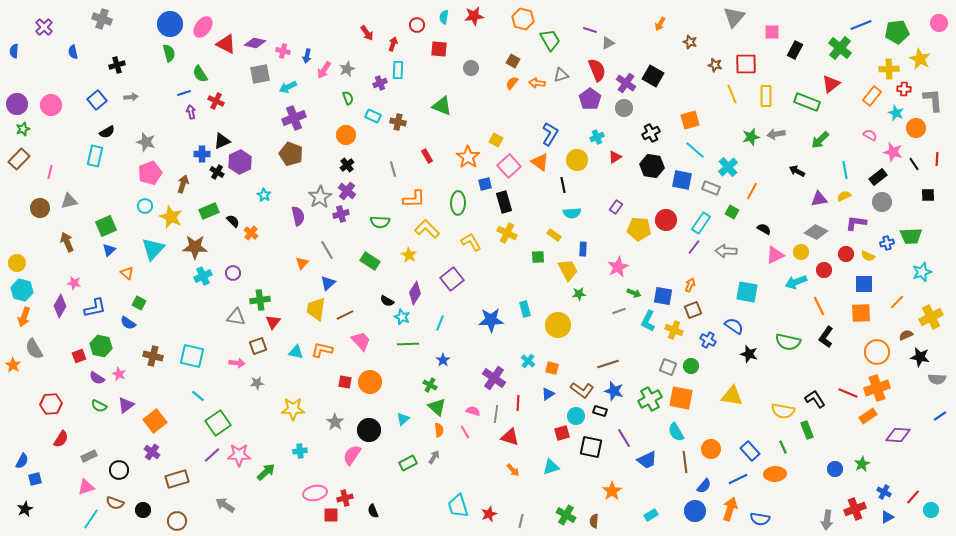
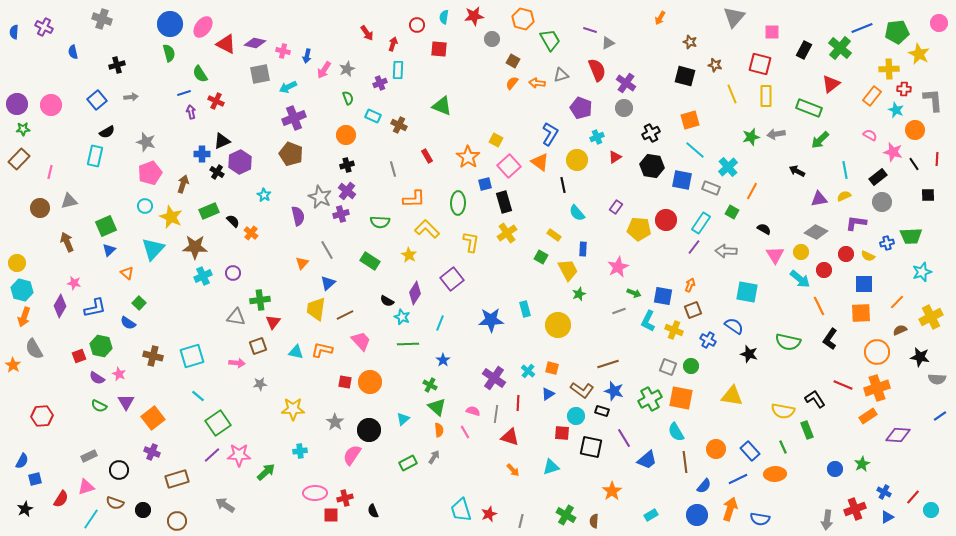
orange arrow at (660, 24): moved 6 px up
blue line at (861, 25): moved 1 px right, 3 px down
purple cross at (44, 27): rotated 18 degrees counterclockwise
black rectangle at (795, 50): moved 9 px right
blue semicircle at (14, 51): moved 19 px up
yellow star at (920, 59): moved 1 px left, 5 px up
red square at (746, 64): moved 14 px right; rotated 15 degrees clockwise
gray circle at (471, 68): moved 21 px right, 29 px up
black square at (653, 76): moved 32 px right; rotated 15 degrees counterclockwise
purple pentagon at (590, 99): moved 9 px left, 9 px down; rotated 15 degrees counterclockwise
green rectangle at (807, 102): moved 2 px right, 6 px down
cyan star at (896, 113): moved 3 px up
brown cross at (398, 122): moved 1 px right, 3 px down; rotated 14 degrees clockwise
orange circle at (916, 128): moved 1 px left, 2 px down
green star at (23, 129): rotated 16 degrees clockwise
black cross at (347, 165): rotated 24 degrees clockwise
gray star at (320, 197): rotated 15 degrees counterclockwise
cyan semicircle at (572, 213): moved 5 px right; rotated 54 degrees clockwise
yellow cross at (507, 233): rotated 30 degrees clockwise
yellow L-shape at (471, 242): rotated 40 degrees clockwise
pink triangle at (775, 255): rotated 36 degrees counterclockwise
green square at (538, 257): moved 3 px right; rotated 32 degrees clockwise
cyan arrow at (796, 282): moved 4 px right, 3 px up; rotated 120 degrees counterclockwise
green star at (579, 294): rotated 16 degrees counterclockwise
green square at (139, 303): rotated 16 degrees clockwise
brown semicircle at (906, 335): moved 6 px left, 5 px up
black L-shape at (826, 337): moved 4 px right, 2 px down
cyan square at (192, 356): rotated 30 degrees counterclockwise
cyan cross at (528, 361): moved 10 px down
gray star at (257, 383): moved 3 px right, 1 px down
red line at (848, 393): moved 5 px left, 8 px up
red hexagon at (51, 404): moved 9 px left, 12 px down
purple triangle at (126, 405): moved 3 px up; rotated 24 degrees counterclockwise
black rectangle at (600, 411): moved 2 px right
orange square at (155, 421): moved 2 px left, 3 px up
red square at (562, 433): rotated 21 degrees clockwise
red semicircle at (61, 439): moved 60 px down
orange circle at (711, 449): moved 5 px right
purple cross at (152, 452): rotated 14 degrees counterclockwise
blue trapezoid at (647, 460): rotated 15 degrees counterclockwise
pink ellipse at (315, 493): rotated 10 degrees clockwise
cyan trapezoid at (458, 506): moved 3 px right, 4 px down
blue circle at (695, 511): moved 2 px right, 4 px down
